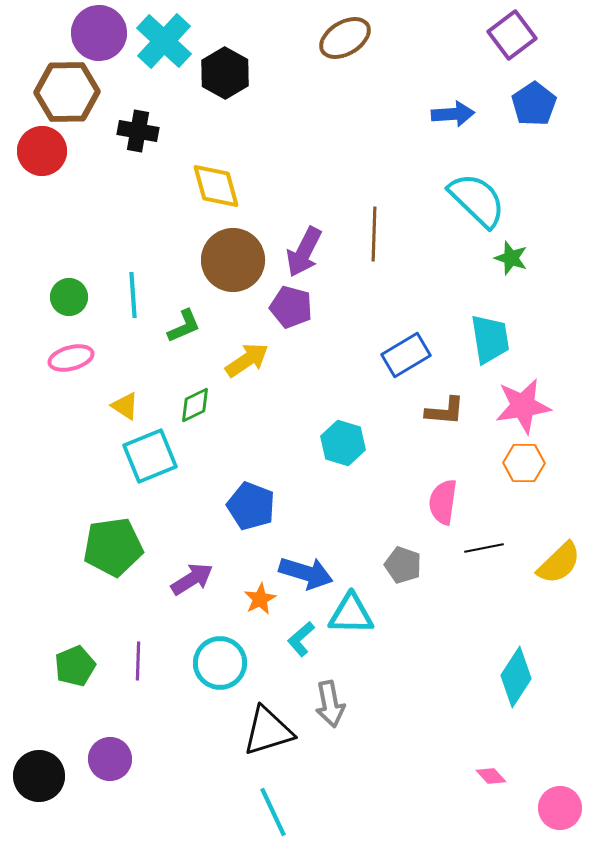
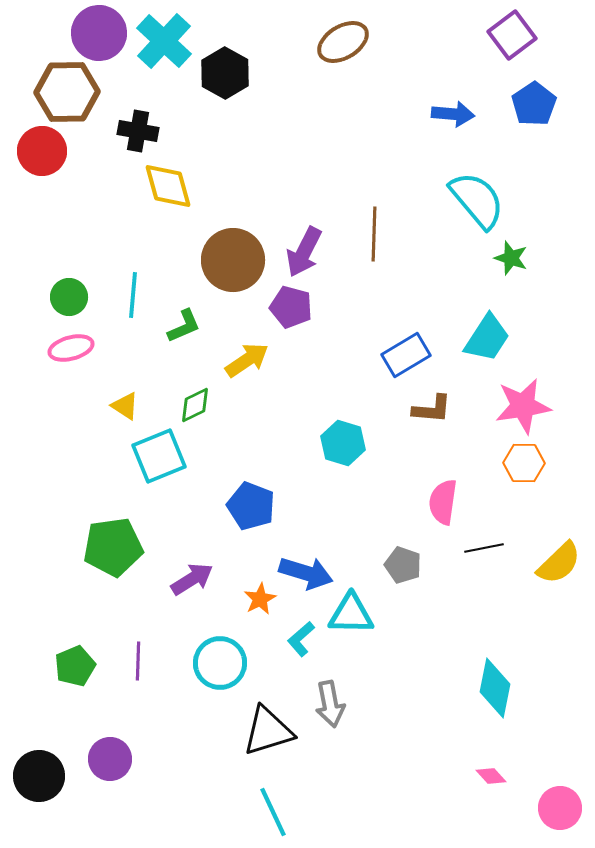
brown ellipse at (345, 38): moved 2 px left, 4 px down
blue arrow at (453, 114): rotated 9 degrees clockwise
yellow diamond at (216, 186): moved 48 px left
cyan semicircle at (477, 200): rotated 6 degrees clockwise
cyan line at (133, 295): rotated 9 degrees clockwise
cyan trapezoid at (490, 339): moved 3 px left, 1 px up; rotated 42 degrees clockwise
pink ellipse at (71, 358): moved 10 px up
brown L-shape at (445, 411): moved 13 px left, 2 px up
cyan square at (150, 456): moved 9 px right
cyan diamond at (516, 677): moved 21 px left, 11 px down; rotated 22 degrees counterclockwise
